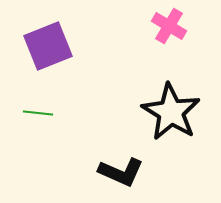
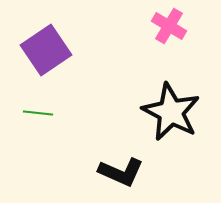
purple square: moved 2 px left, 4 px down; rotated 12 degrees counterclockwise
black star: rotated 4 degrees counterclockwise
